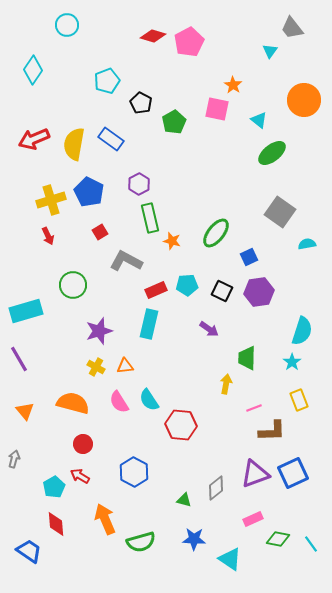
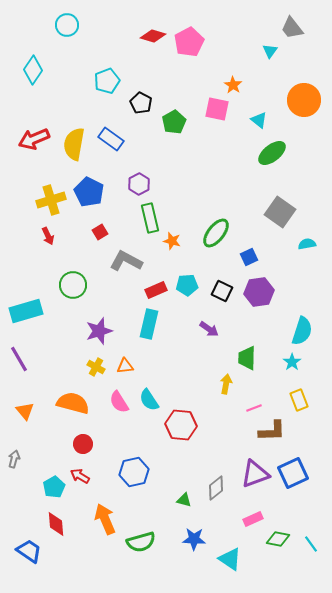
blue hexagon at (134, 472): rotated 20 degrees clockwise
